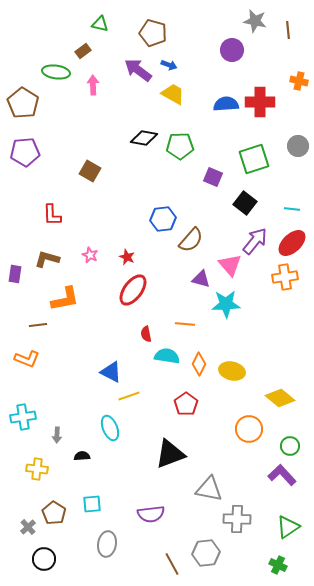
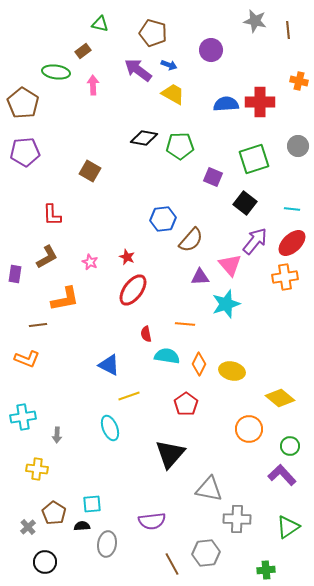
purple circle at (232, 50): moved 21 px left
pink star at (90, 255): moved 7 px down
brown L-shape at (47, 259): moved 2 px up; rotated 135 degrees clockwise
purple triangle at (201, 279): moved 1 px left, 2 px up; rotated 18 degrees counterclockwise
cyan star at (226, 304): rotated 16 degrees counterclockwise
blue triangle at (111, 372): moved 2 px left, 7 px up
black triangle at (170, 454): rotated 28 degrees counterclockwise
black semicircle at (82, 456): moved 70 px down
purple semicircle at (151, 514): moved 1 px right, 7 px down
black circle at (44, 559): moved 1 px right, 3 px down
green cross at (278, 565): moved 12 px left, 5 px down; rotated 30 degrees counterclockwise
